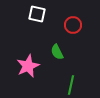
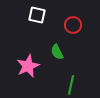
white square: moved 1 px down
